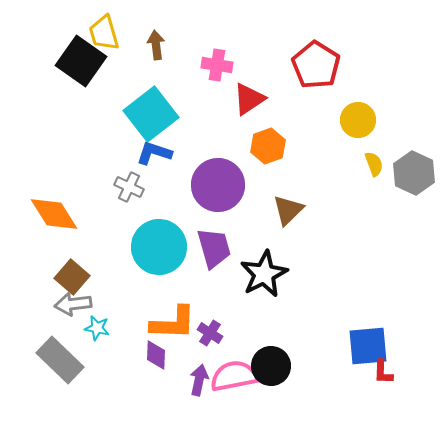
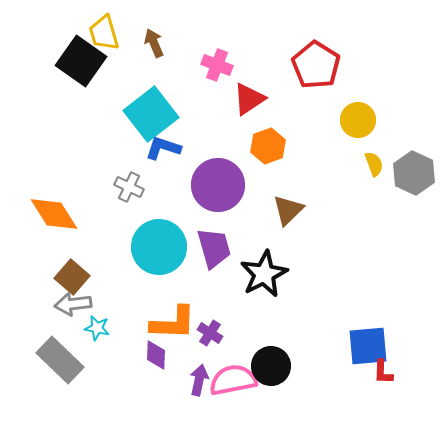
brown arrow: moved 2 px left, 2 px up; rotated 16 degrees counterclockwise
pink cross: rotated 12 degrees clockwise
blue L-shape: moved 9 px right, 5 px up
pink semicircle: moved 1 px left, 4 px down
